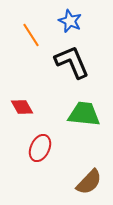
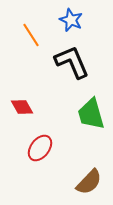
blue star: moved 1 px right, 1 px up
green trapezoid: moved 7 px right; rotated 112 degrees counterclockwise
red ellipse: rotated 12 degrees clockwise
